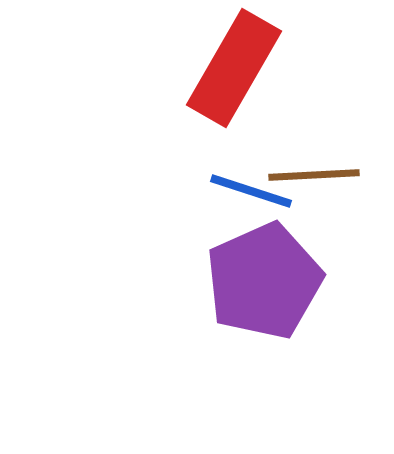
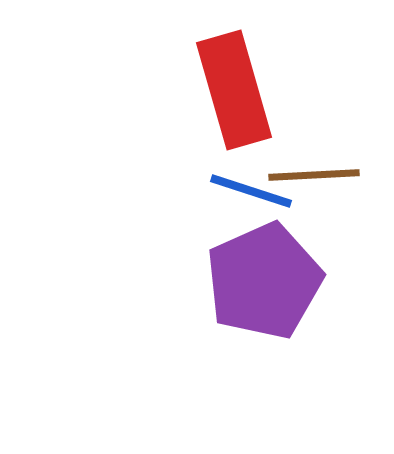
red rectangle: moved 22 px down; rotated 46 degrees counterclockwise
